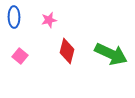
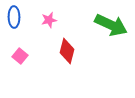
green arrow: moved 29 px up
